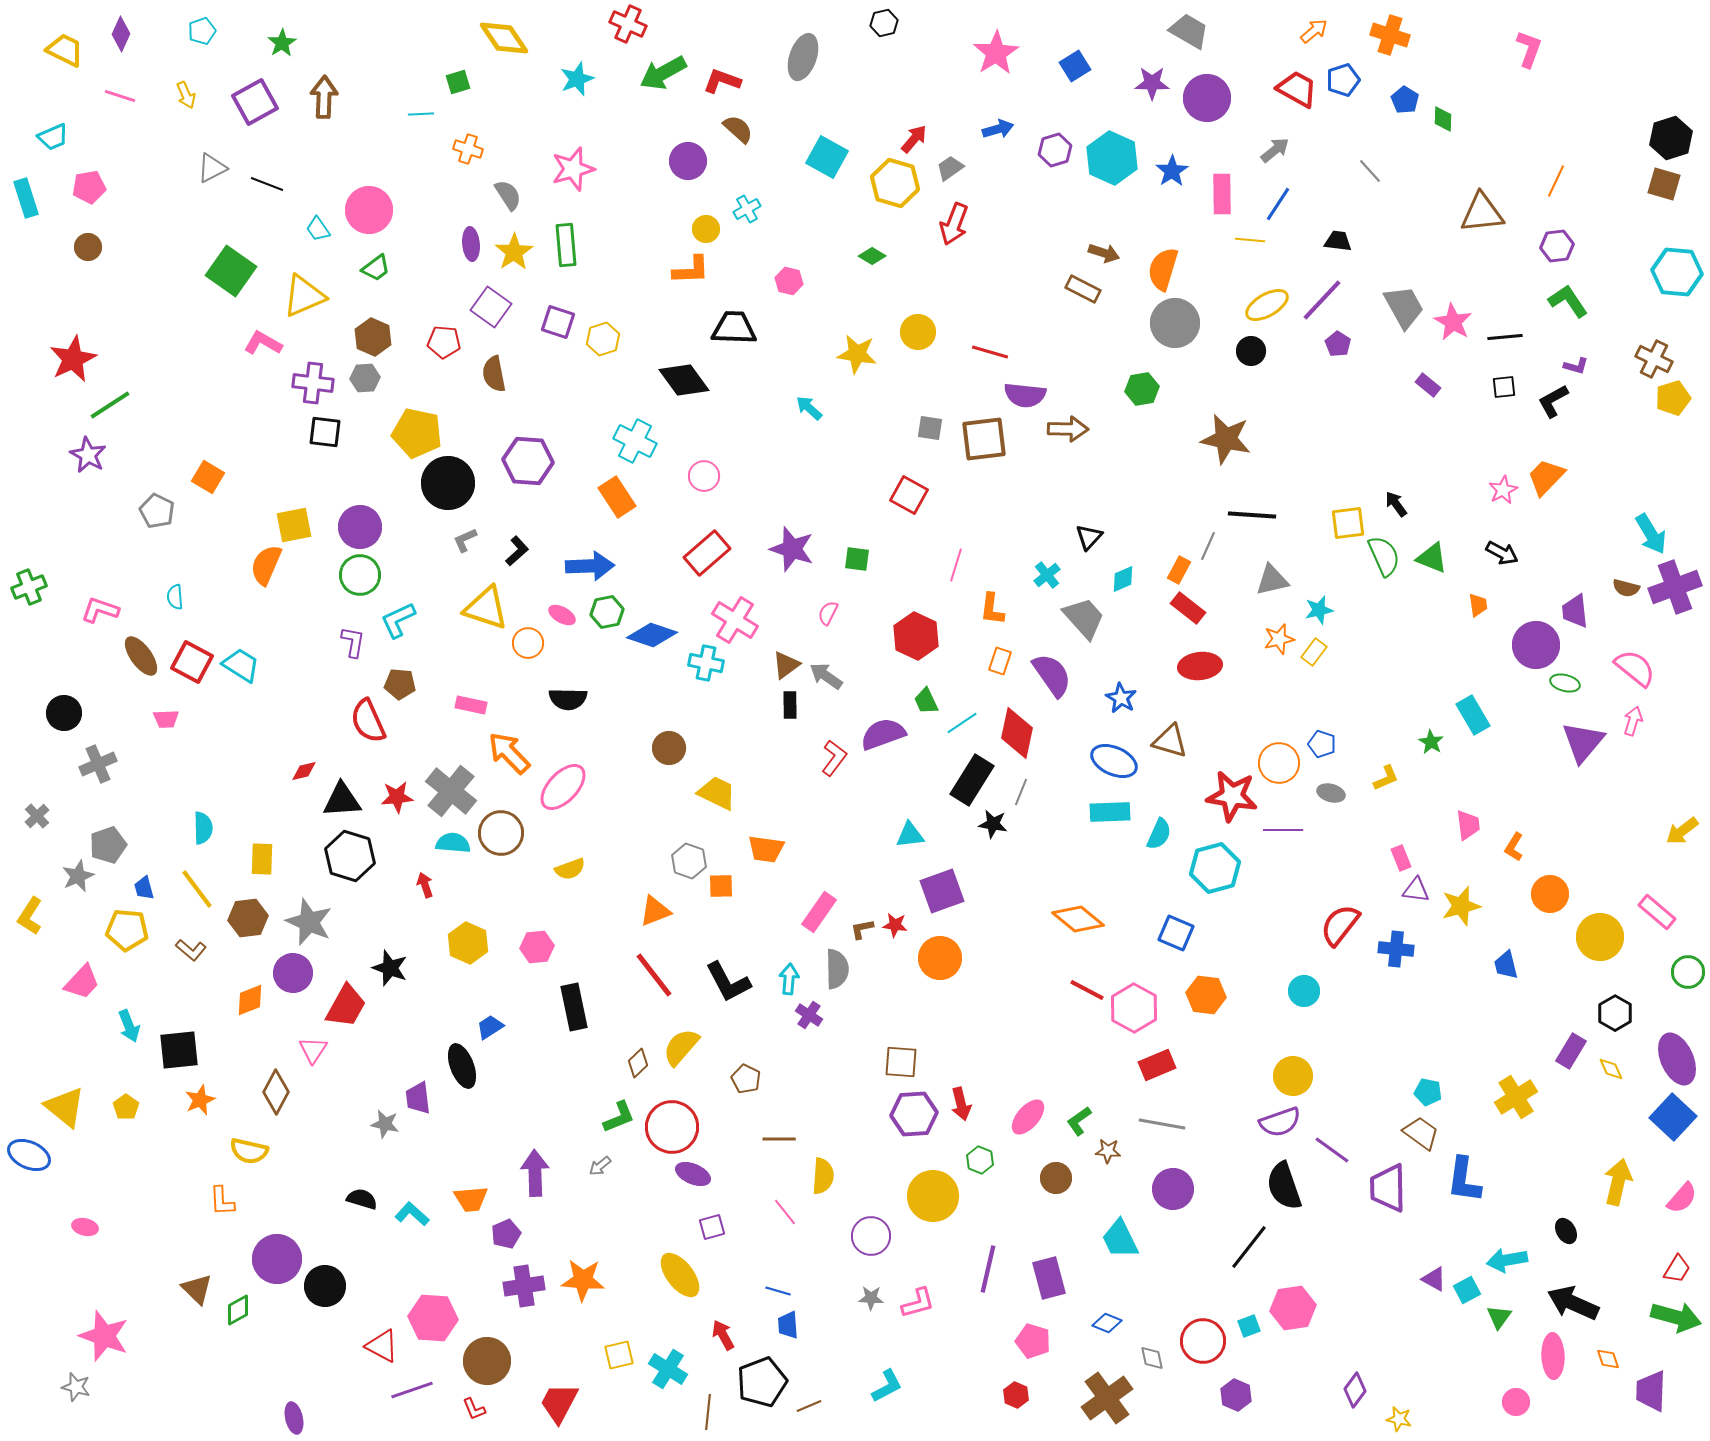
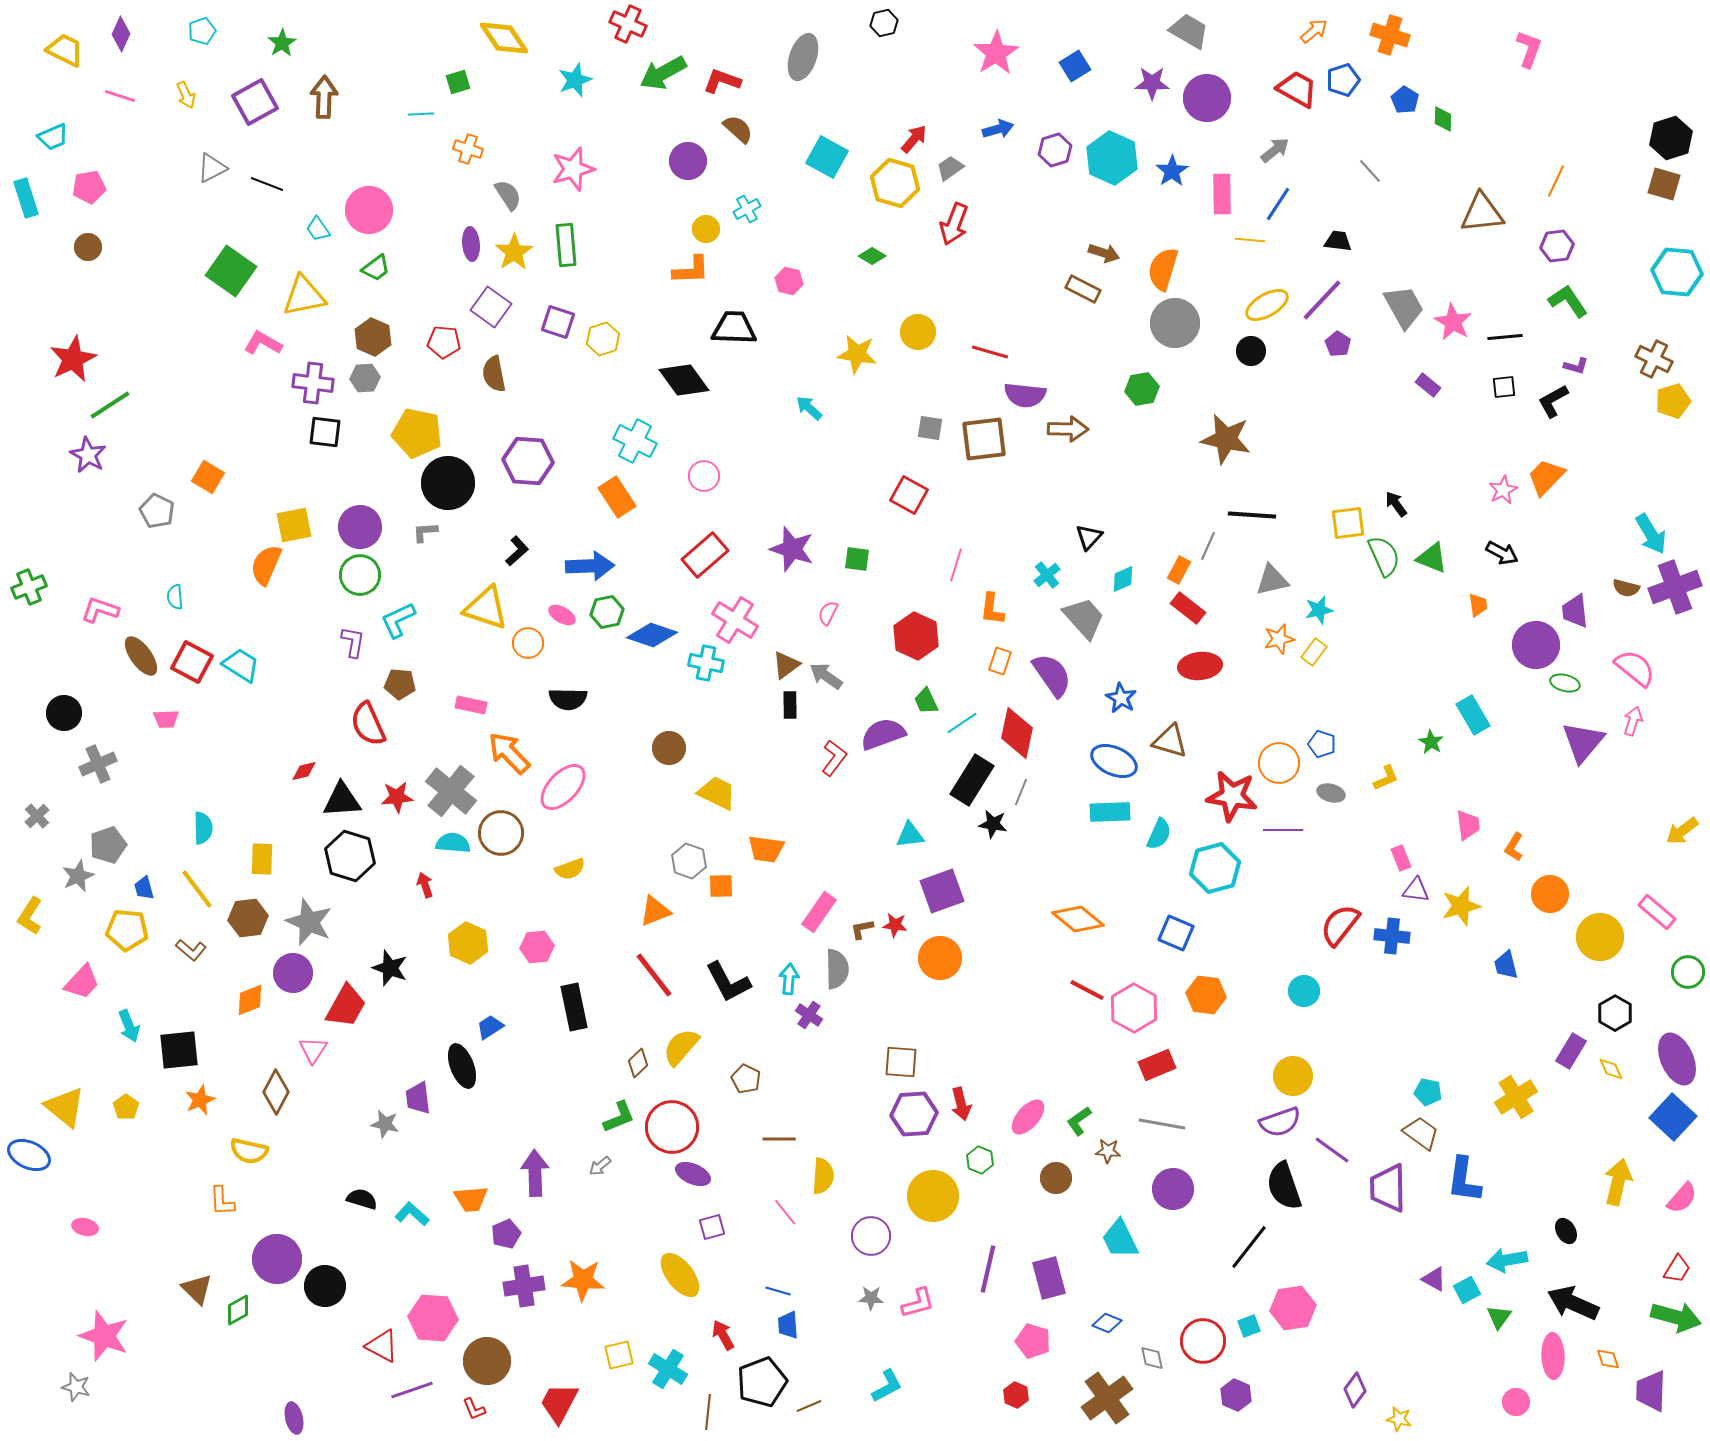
cyan star at (577, 79): moved 2 px left, 1 px down
yellow triangle at (304, 296): rotated 12 degrees clockwise
yellow pentagon at (1673, 398): moved 3 px down
gray L-shape at (465, 540): moved 40 px left, 8 px up; rotated 20 degrees clockwise
red rectangle at (707, 553): moved 2 px left, 2 px down
red semicircle at (368, 721): moved 3 px down
blue cross at (1396, 949): moved 4 px left, 13 px up
